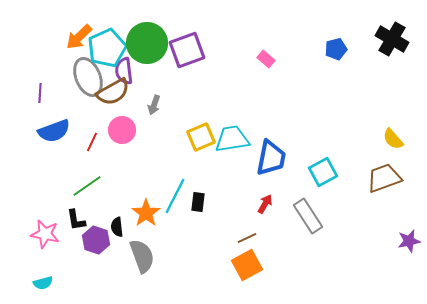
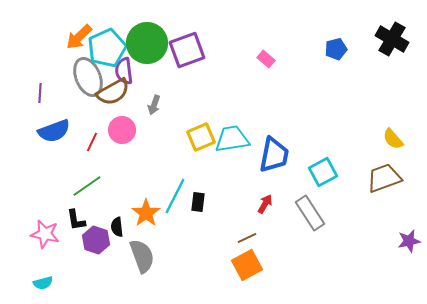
blue trapezoid: moved 3 px right, 3 px up
gray rectangle: moved 2 px right, 3 px up
